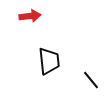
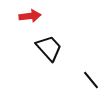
black trapezoid: moved 13 px up; rotated 36 degrees counterclockwise
